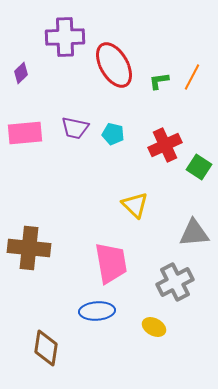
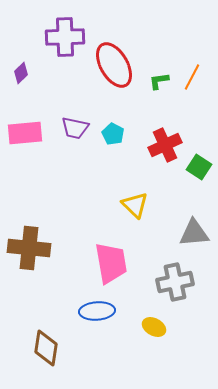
cyan pentagon: rotated 15 degrees clockwise
gray cross: rotated 15 degrees clockwise
